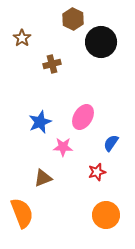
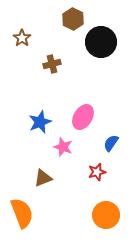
pink star: rotated 18 degrees clockwise
